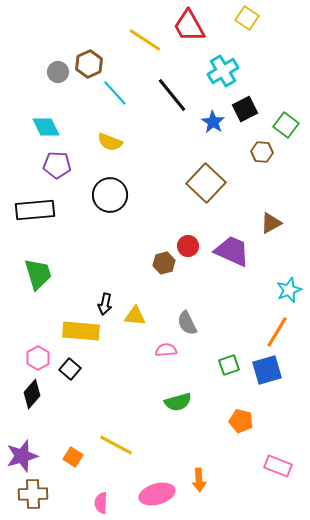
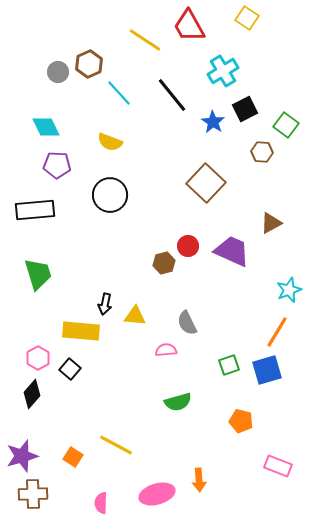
cyan line at (115, 93): moved 4 px right
